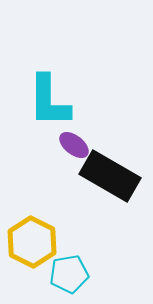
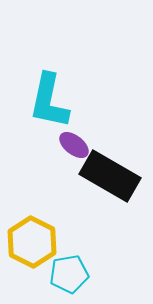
cyan L-shape: rotated 12 degrees clockwise
